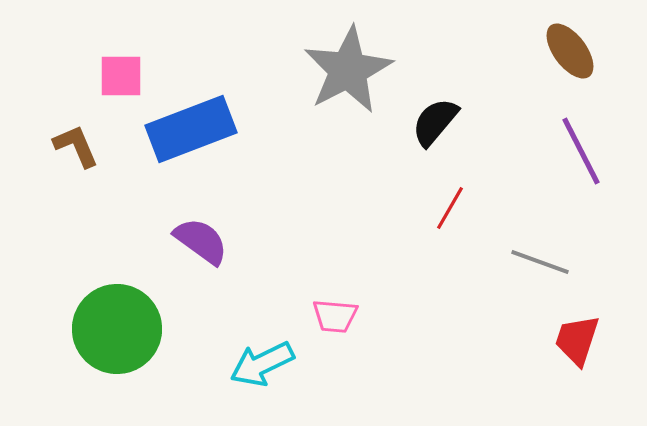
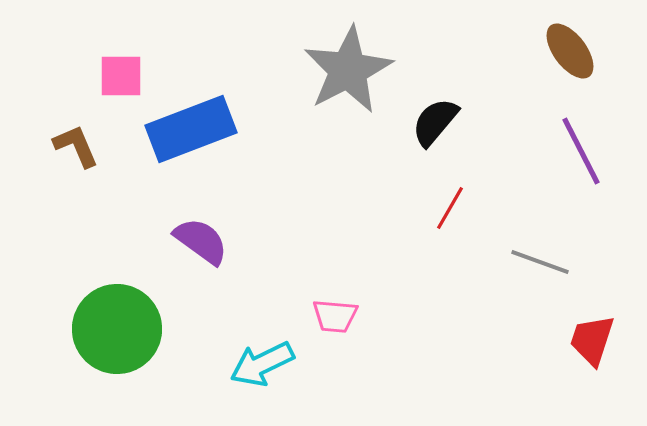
red trapezoid: moved 15 px right
